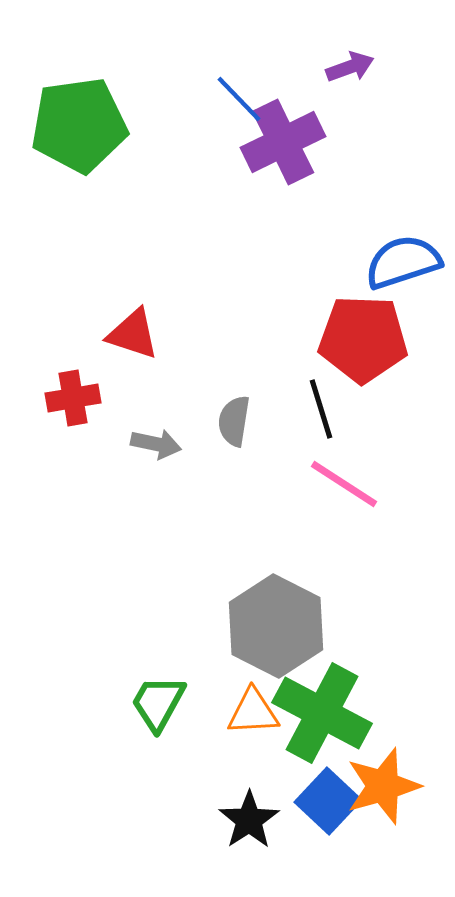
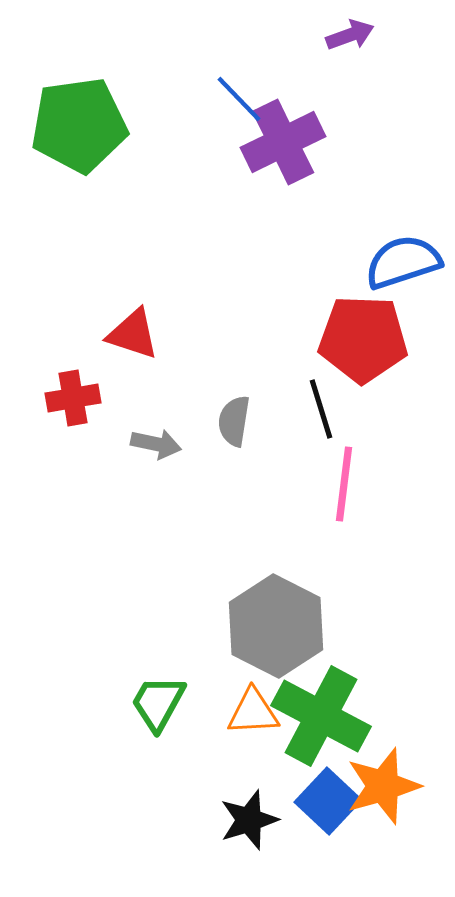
purple arrow: moved 32 px up
pink line: rotated 64 degrees clockwise
green cross: moved 1 px left, 3 px down
black star: rotated 16 degrees clockwise
